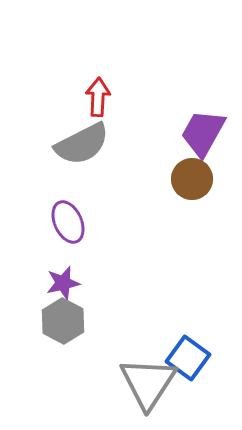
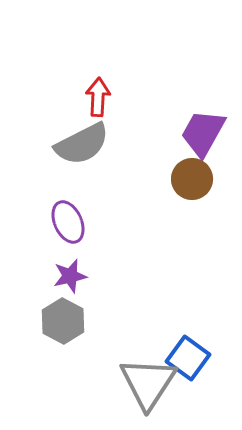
purple star: moved 7 px right, 7 px up
